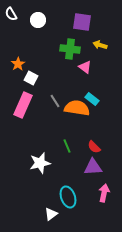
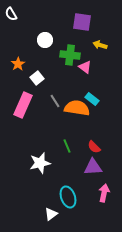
white circle: moved 7 px right, 20 px down
green cross: moved 6 px down
white square: moved 6 px right; rotated 24 degrees clockwise
